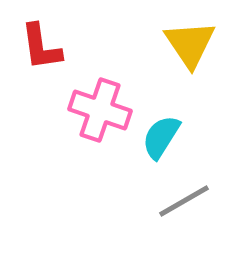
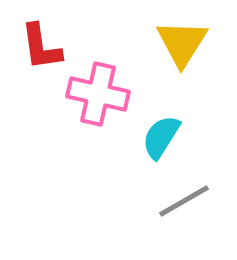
yellow triangle: moved 8 px left, 1 px up; rotated 6 degrees clockwise
pink cross: moved 2 px left, 16 px up; rotated 6 degrees counterclockwise
